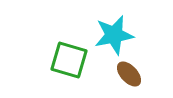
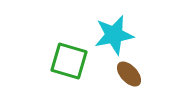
green square: moved 1 px down
